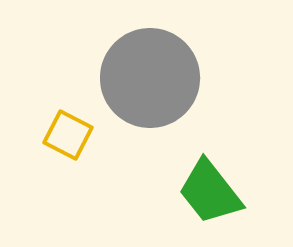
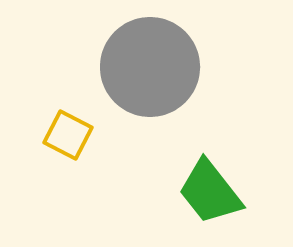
gray circle: moved 11 px up
